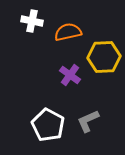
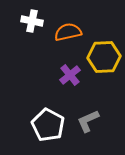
purple cross: rotated 15 degrees clockwise
